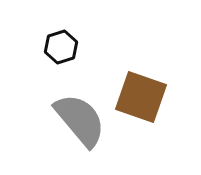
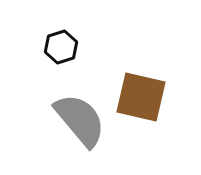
brown square: rotated 6 degrees counterclockwise
